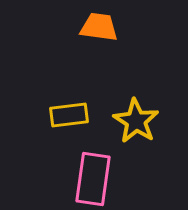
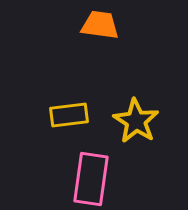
orange trapezoid: moved 1 px right, 2 px up
pink rectangle: moved 2 px left
